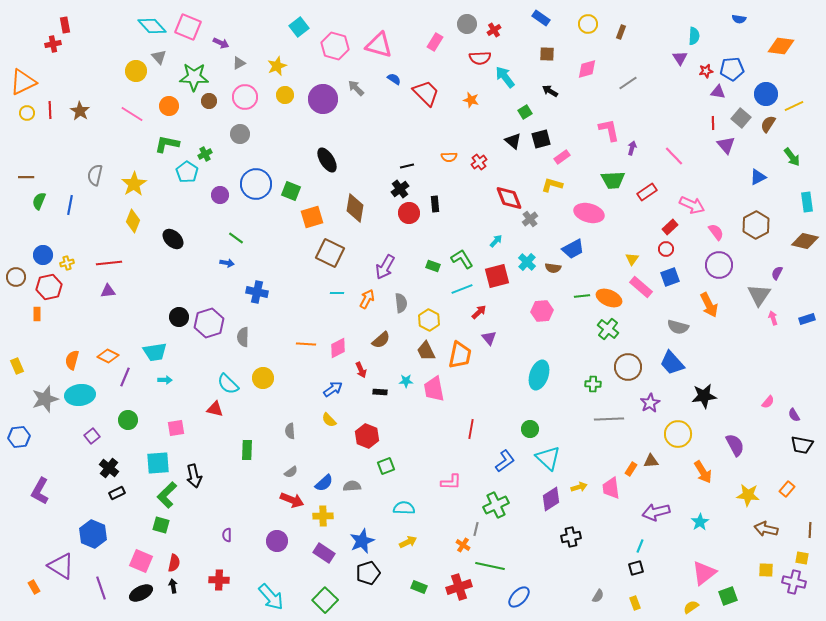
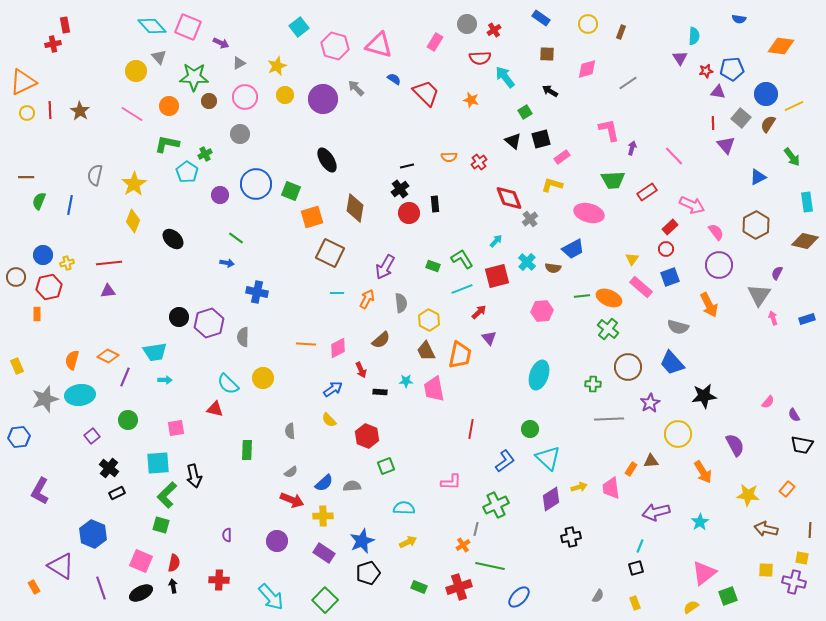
orange cross at (463, 545): rotated 24 degrees clockwise
